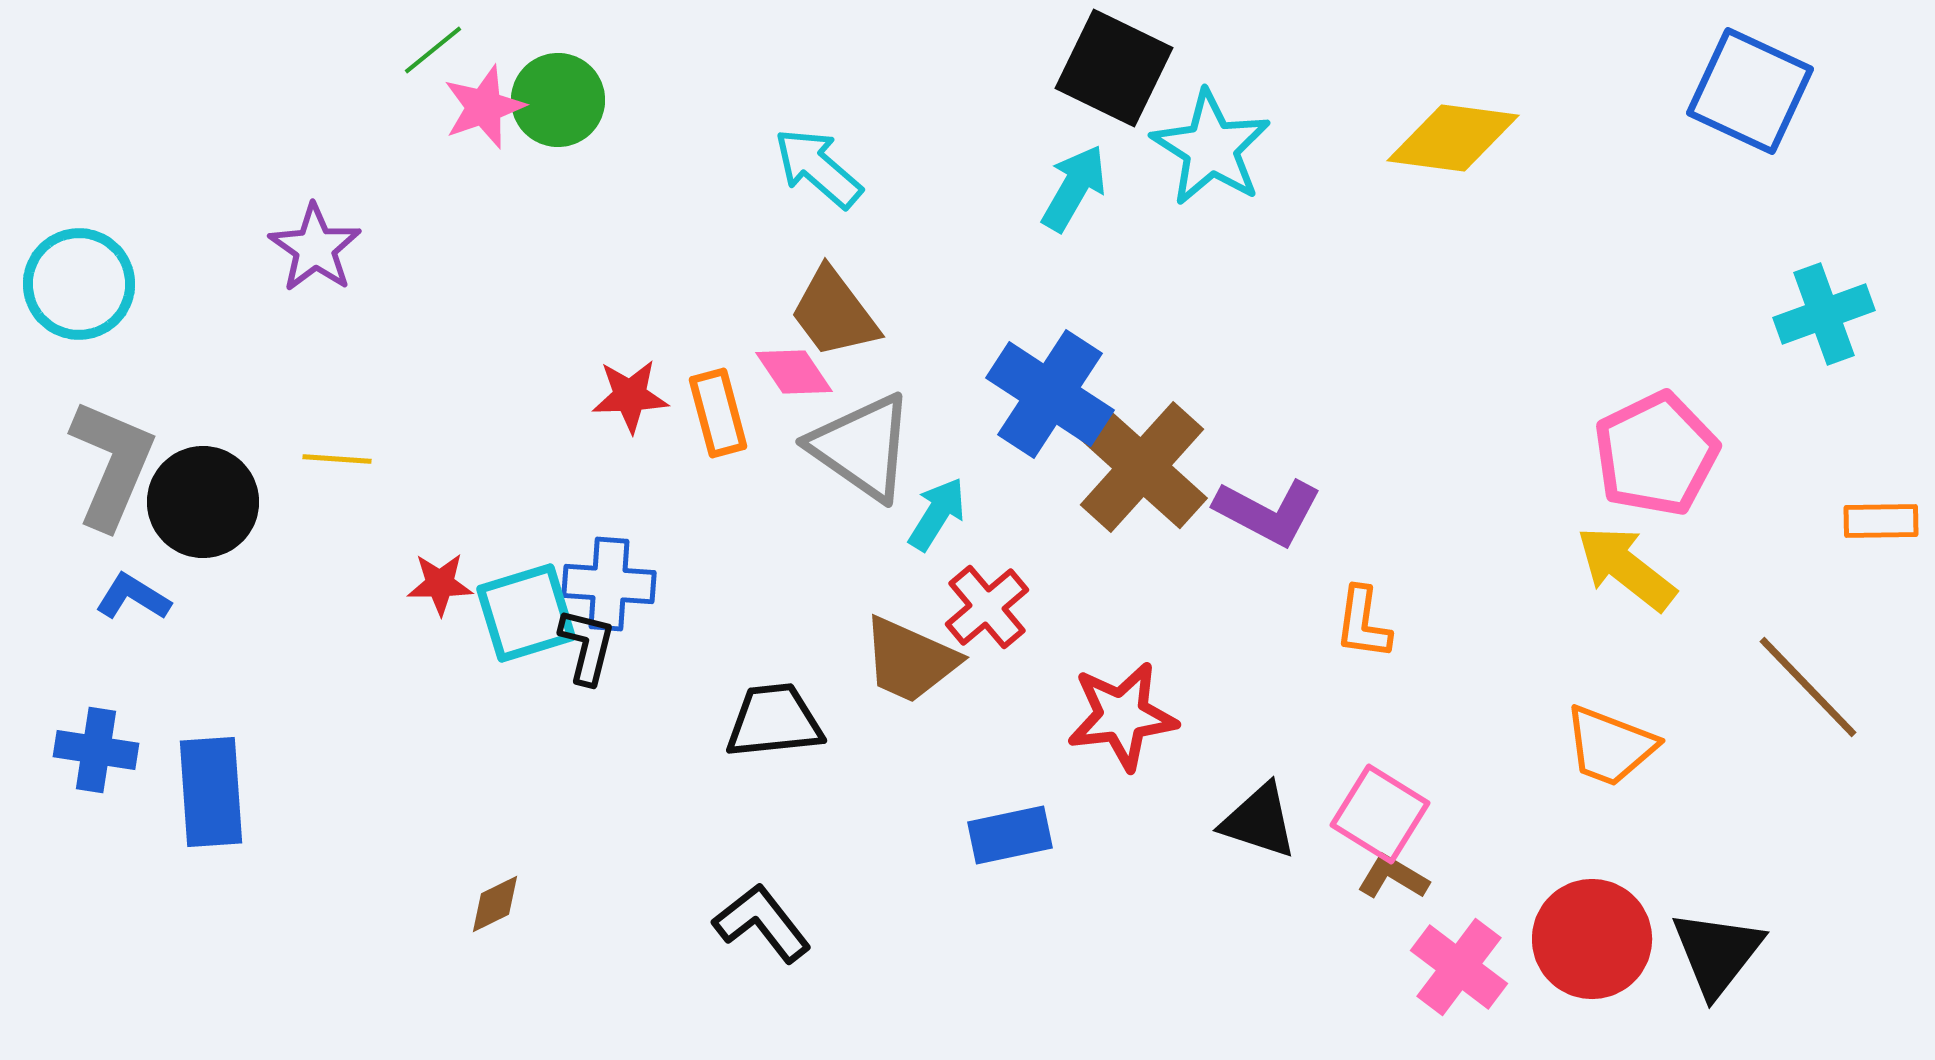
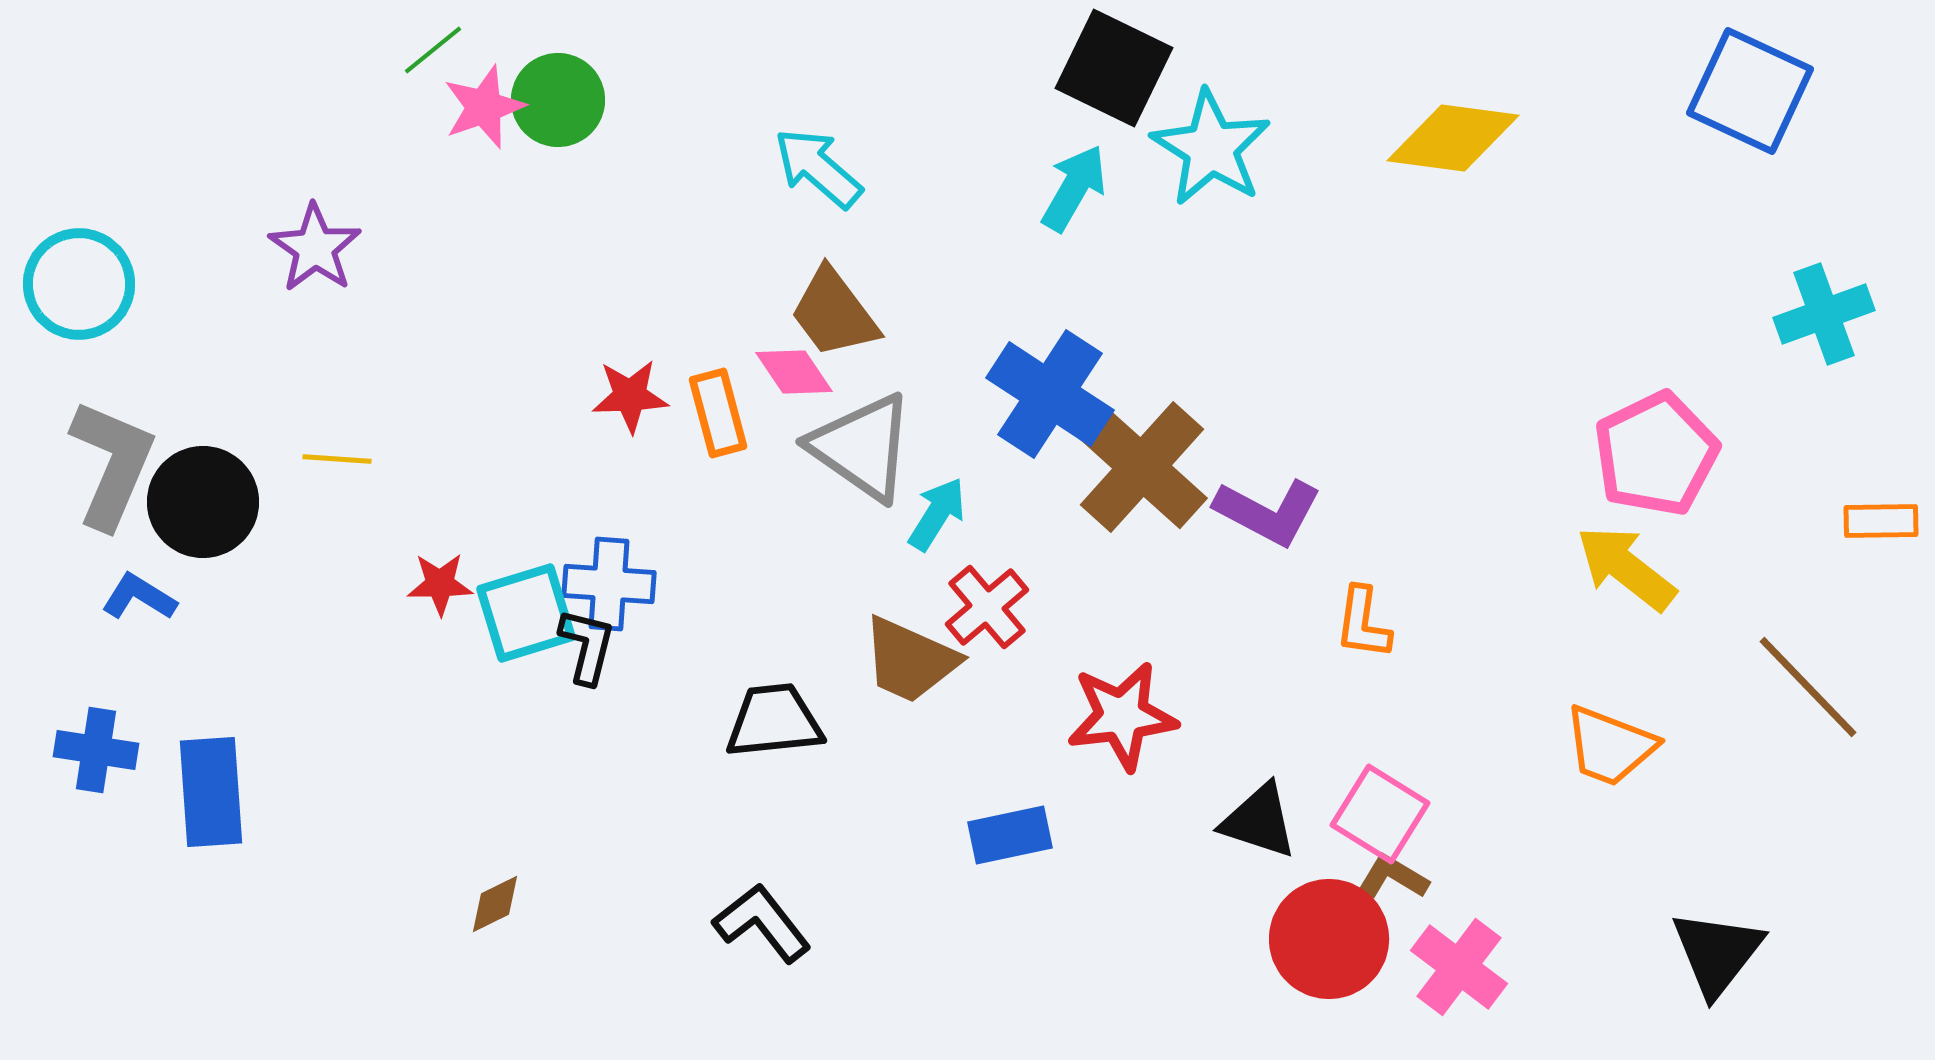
blue L-shape at (133, 597): moved 6 px right
red circle at (1592, 939): moved 263 px left
